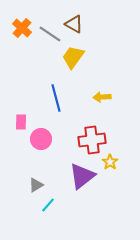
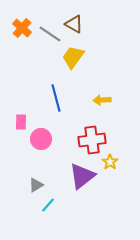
yellow arrow: moved 3 px down
